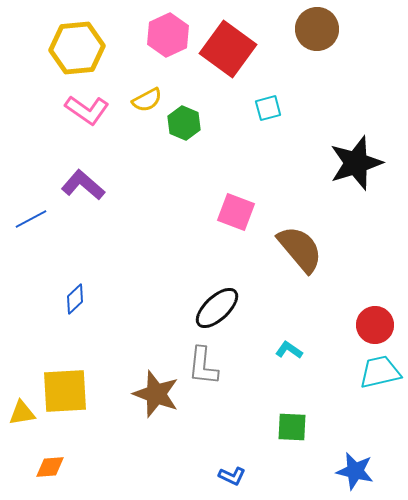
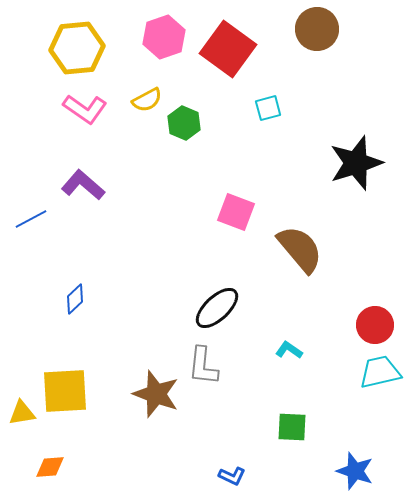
pink hexagon: moved 4 px left, 2 px down; rotated 6 degrees clockwise
pink L-shape: moved 2 px left, 1 px up
blue star: rotated 6 degrees clockwise
